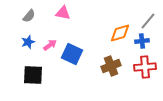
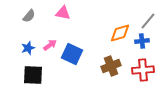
blue star: moved 6 px down
red cross: moved 2 px left, 3 px down
